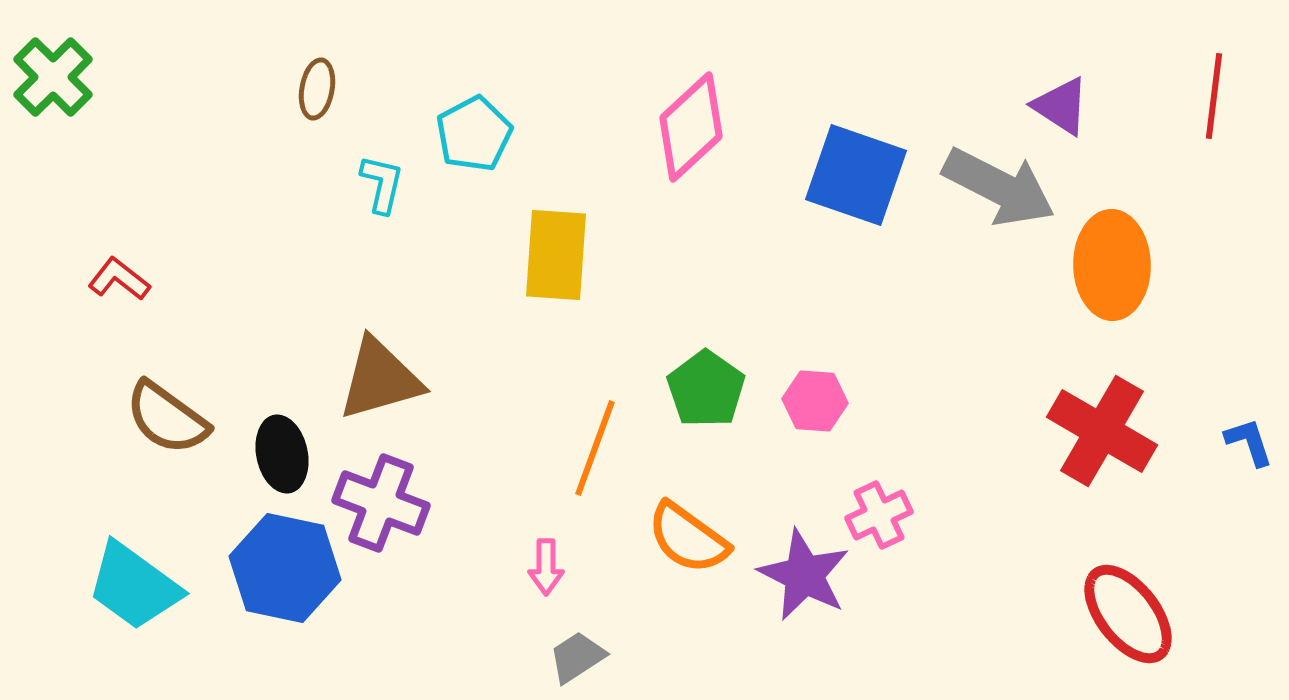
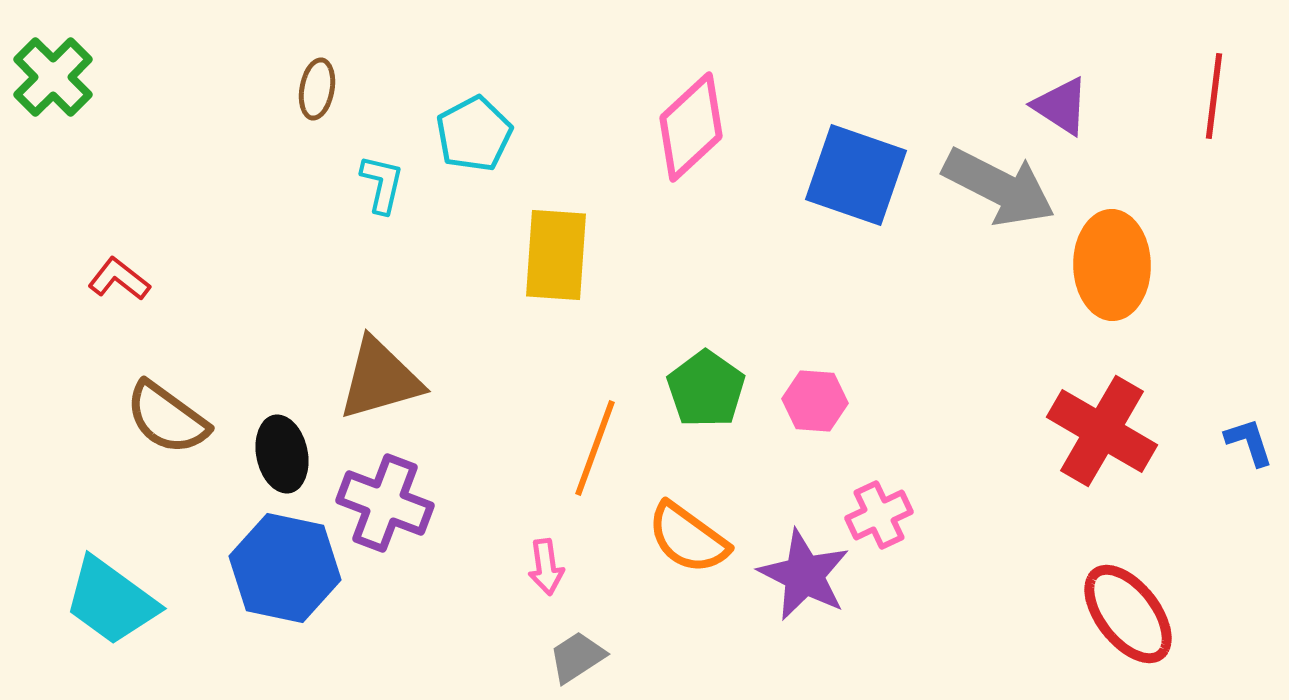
purple cross: moved 4 px right
pink arrow: rotated 8 degrees counterclockwise
cyan trapezoid: moved 23 px left, 15 px down
